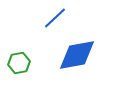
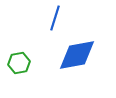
blue line: rotated 30 degrees counterclockwise
